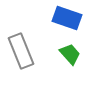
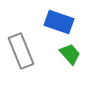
blue rectangle: moved 8 px left, 4 px down
